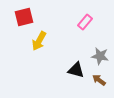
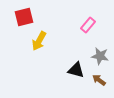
pink rectangle: moved 3 px right, 3 px down
